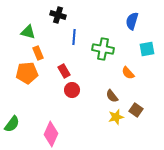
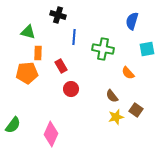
orange rectangle: rotated 24 degrees clockwise
red rectangle: moved 3 px left, 5 px up
red circle: moved 1 px left, 1 px up
green semicircle: moved 1 px right, 1 px down
